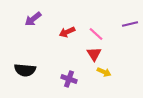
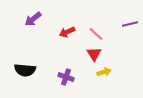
yellow arrow: rotated 40 degrees counterclockwise
purple cross: moved 3 px left, 2 px up
